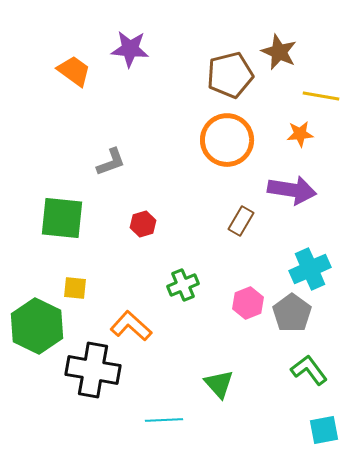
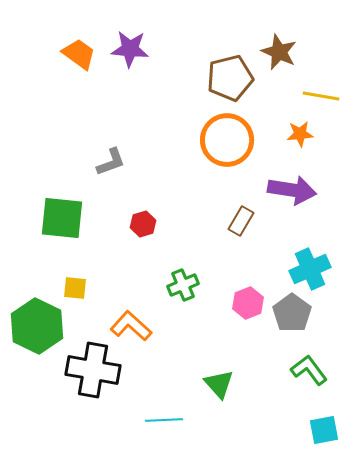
orange trapezoid: moved 5 px right, 17 px up
brown pentagon: moved 3 px down
